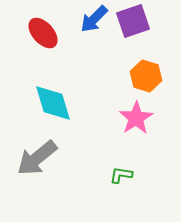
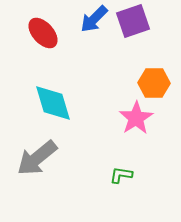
orange hexagon: moved 8 px right, 7 px down; rotated 16 degrees counterclockwise
